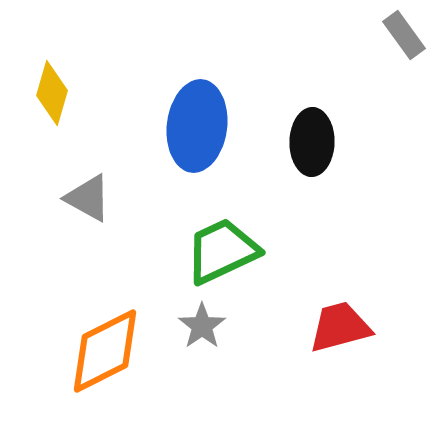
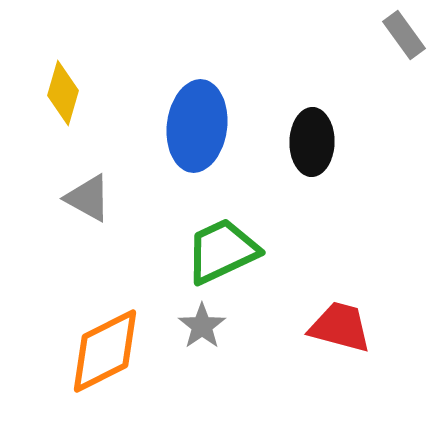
yellow diamond: moved 11 px right
red trapezoid: rotated 30 degrees clockwise
